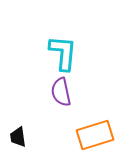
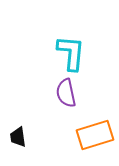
cyan L-shape: moved 8 px right
purple semicircle: moved 5 px right, 1 px down
